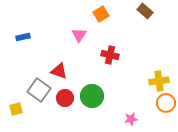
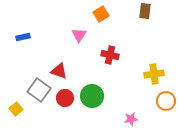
brown rectangle: rotated 56 degrees clockwise
yellow cross: moved 5 px left, 7 px up
orange circle: moved 2 px up
yellow square: rotated 24 degrees counterclockwise
